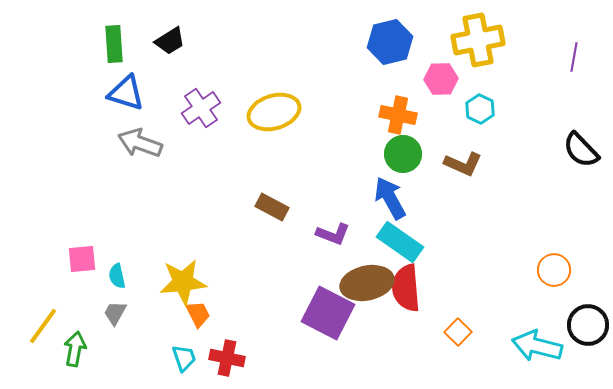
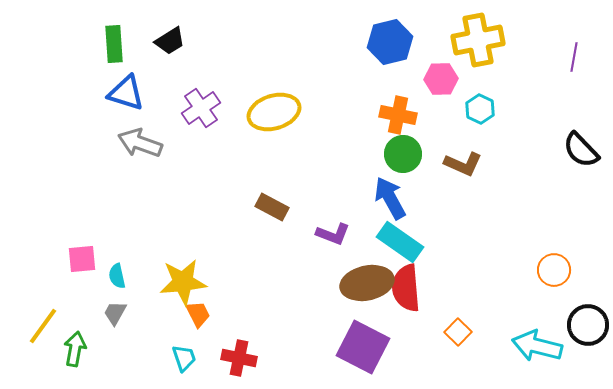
purple square: moved 35 px right, 34 px down
red cross: moved 12 px right
